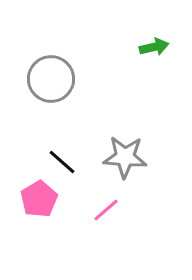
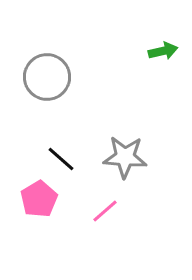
green arrow: moved 9 px right, 4 px down
gray circle: moved 4 px left, 2 px up
black line: moved 1 px left, 3 px up
pink line: moved 1 px left, 1 px down
